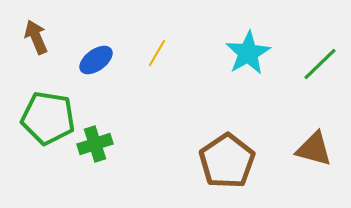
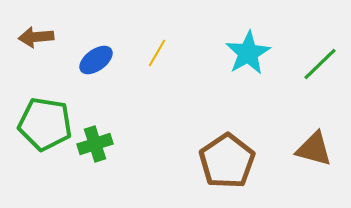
brown arrow: rotated 72 degrees counterclockwise
green pentagon: moved 3 px left, 6 px down
